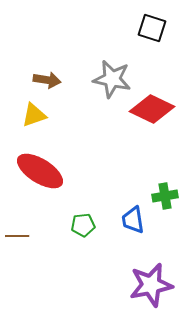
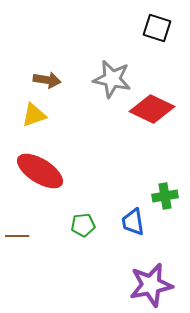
black square: moved 5 px right
blue trapezoid: moved 2 px down
